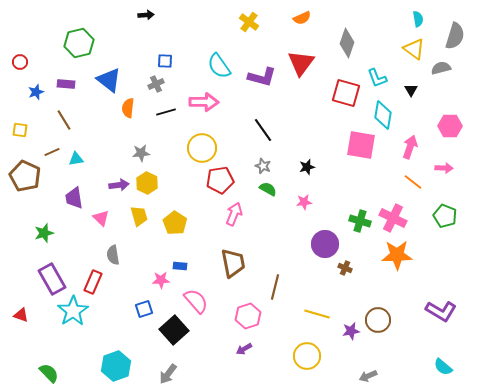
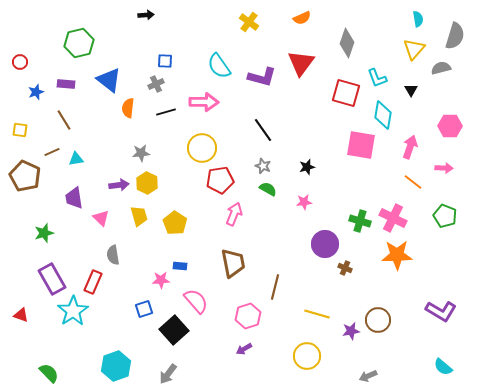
yellow triangle at (414, 49): rotated 35 degrees clockwise
